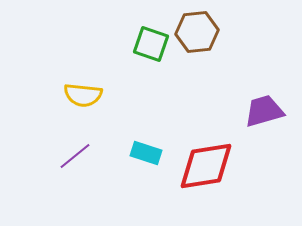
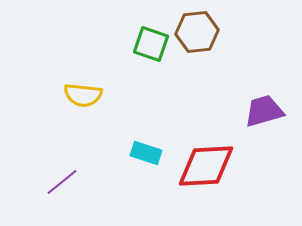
purple line: moved 13 px left, 26 px down
red diamond: rotated 6 degrees clockwise
